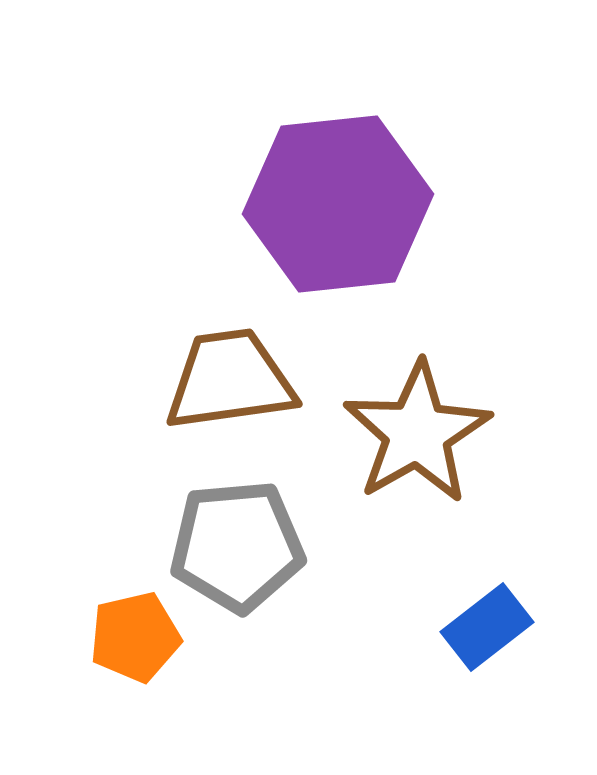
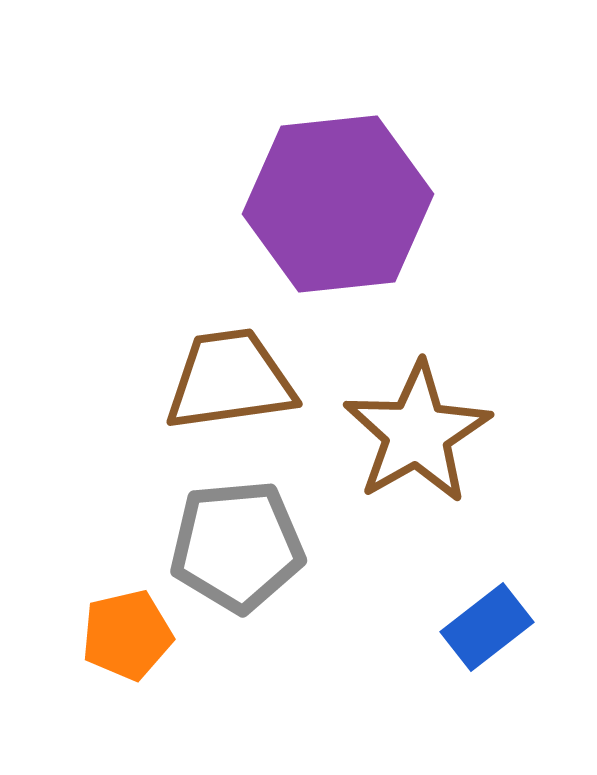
orange pentagon: moved 8 px left, 2 px up
